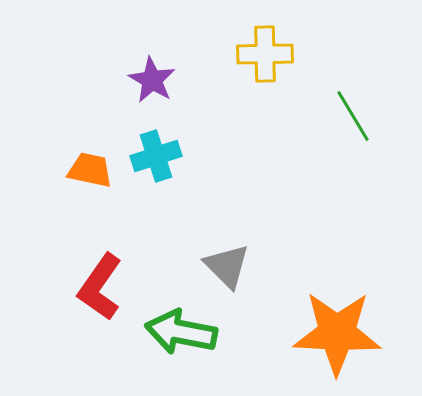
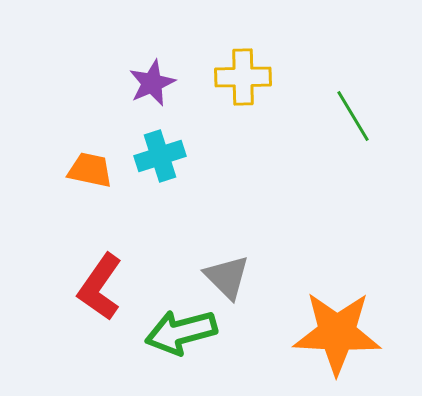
yellow cross: moved 22 px left, 23 px down
purple star: moved 3 px down; rotated 18 degrees clockwise
cyan cross: moved 4 px right
gray triangle: moved 11 px down
green arrow: rotated 26 degrees counterclockwise
